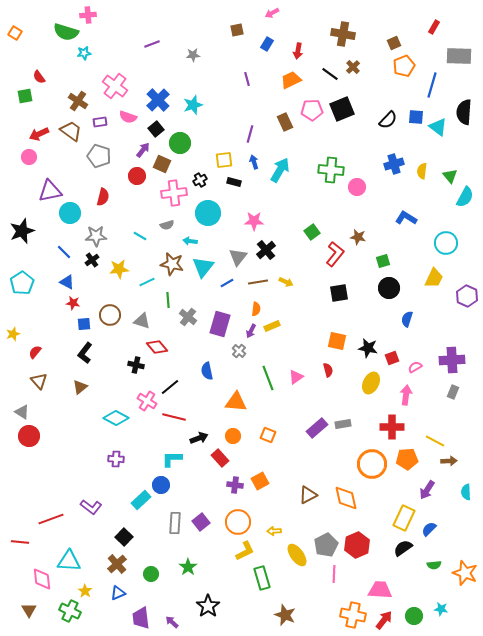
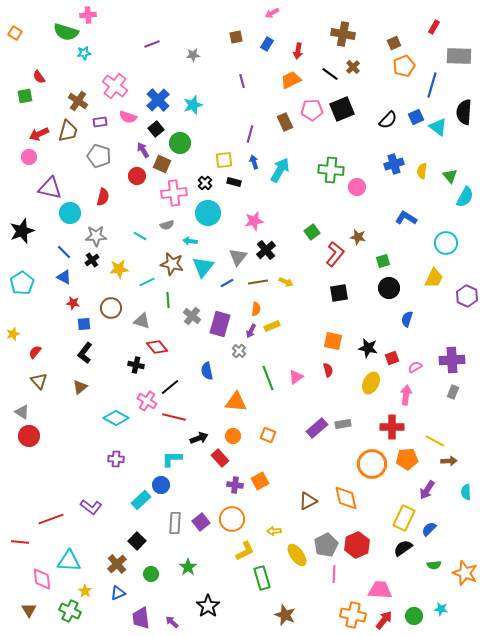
brown square at (237, 30): moved 1 px left, 7 px down
purple line at (247, 79): moved 5 px left, 2 px down
blue square at (416, 117): rotated 28 degrees counterclockwise
brown trapezoid at (71, 131): moved 3 px left; rotated 70 degrees clockwise
purple arrow at (143, 150): rotated 70 degrees counterclockwise
black cross at (200, 180): moved 5 px right, 3 px down; rotated 16 degrees counterclockwise
purple triangle at (50, 191): moved 3 px up; rotated 25 degrees clockwise
pink star at (254, 221): rotated 12 degrees counterclockwise
blue triangle at (67, 282): moved 3 px left, 5 px up
brown circle at (110, 315): moved 1 px right, 7 px up
gray cross at (188, 317): moved 4 px right, 1 px up
orange square at (337, 341): moved 4 px left
brown triangle at (308, 495): moved 6 px down
orange circle at (238, 522): moved 6 px left, 3 px up
black square at (124, 537): moved 13 px right, 4 px down
